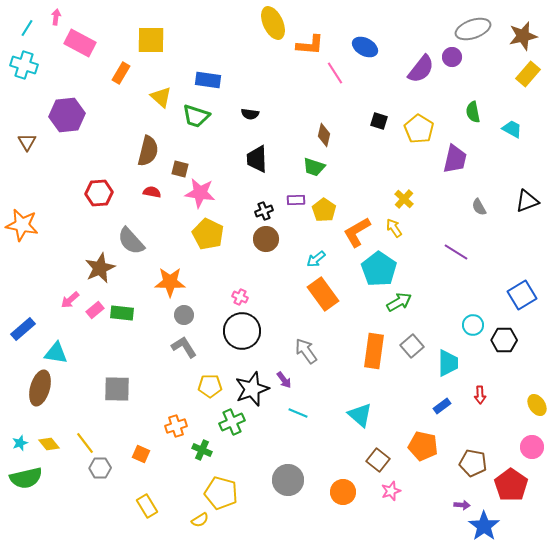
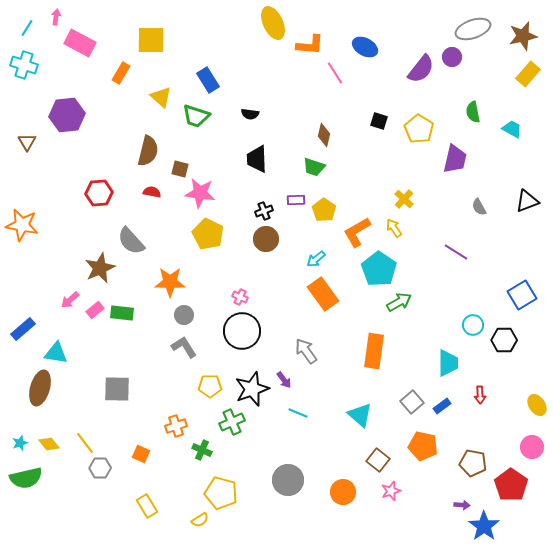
blue rectangle at (208, 80): rotated 50 degrees clockwise
gray square at (412, 346): moved 56 px down
